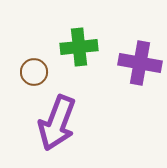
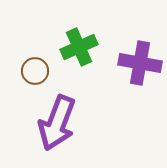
green cross: rotated 18 degrees counterclockwise
brown circle: moved 1 px right, 1 px up
